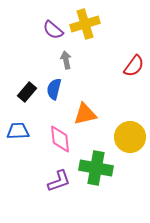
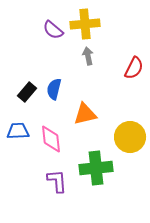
yellow cross: rotated 12 degrees clockwise
gray arrow: moved 22 px right, 4 px up
red semicircle: moved 2 px down; rotated 10 degrees counterclockwise
pink diamond: moved 9 px left
green cross: rotated 16 degrees counterclockwise
purple L-shape: moved 2 px left; rotated 75 degrees counterclockwise
